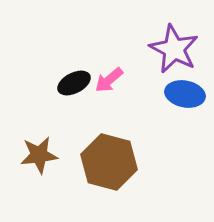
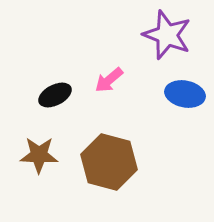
purple star: moved 7 px left, 14 px up; rotated 6 degrees counterclockwise
black ellipse: moved 19 px left, 12 px down
brown star: rotated 9 degrees clockwise
